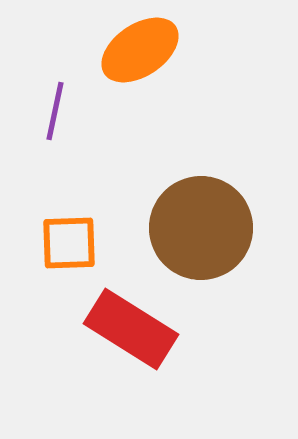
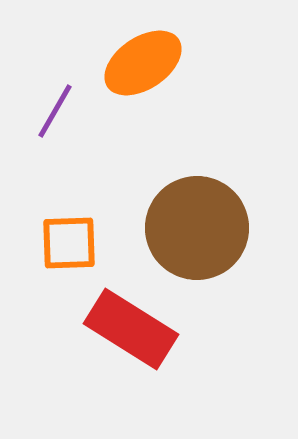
orange ellipse: moved 3 px right, 13 px down
purple line: rotated 18 degrees clockwise
brown circle: moved 4 px left
